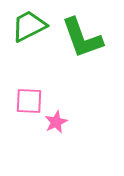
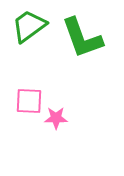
green trapezoid: rotated 9 degrees counterclockwise
pink star: moved 4 px up; rotated 25 degrees clockwise
